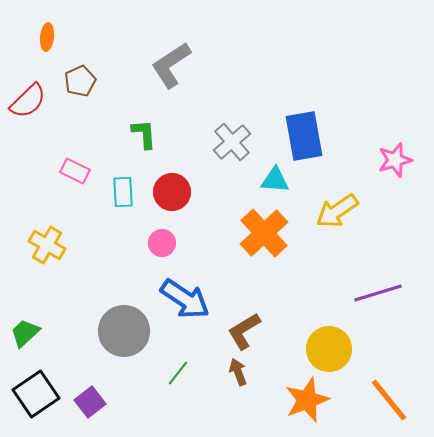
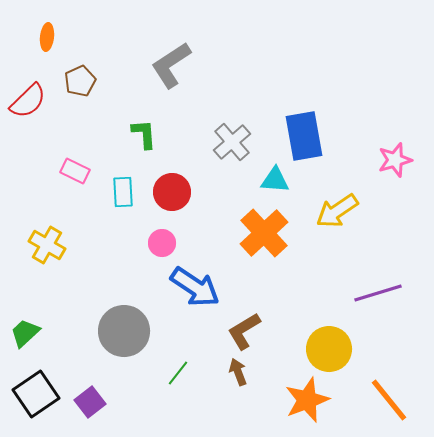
blue arrow: moved 10 px right, 12 px up
